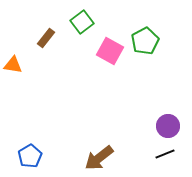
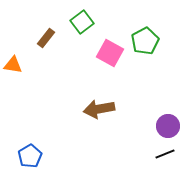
pink square: moved 2 px down
brown arrow: moved 49 px up; rotated 28 degrees clockwise
